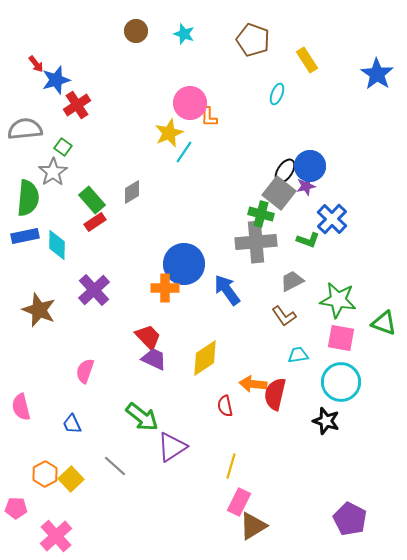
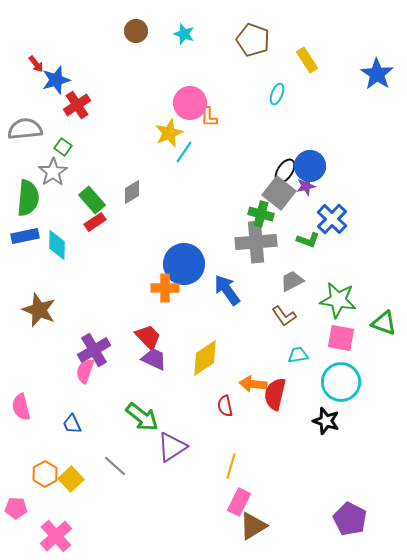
purple cross at (94, 290): moved 60 px down; rotated 12 degrees clockwise
